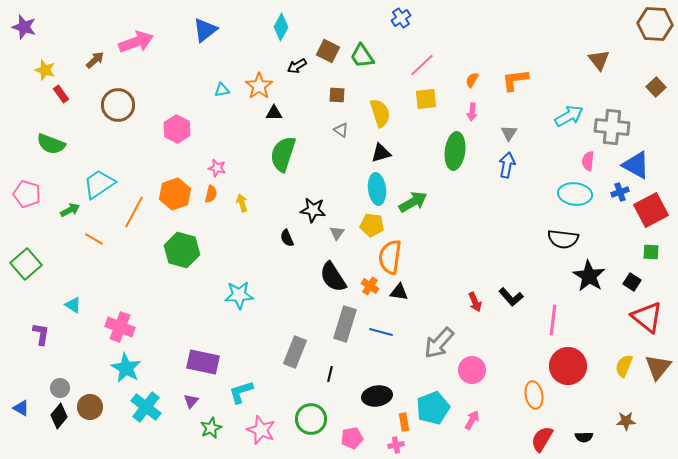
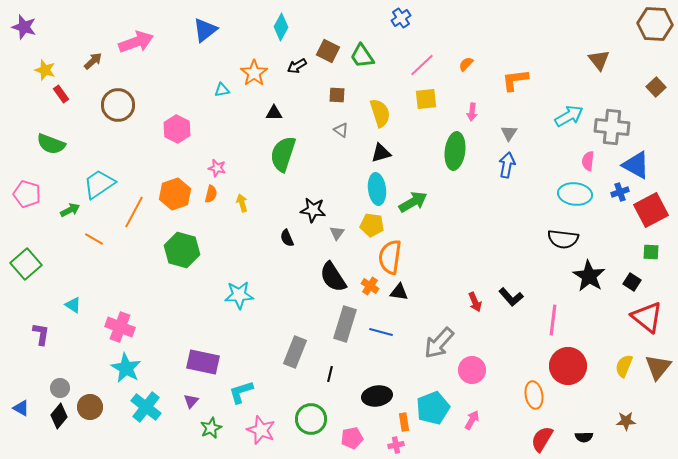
brown arrow at (95, 60): moved 2 px left, 1 px down
orange semicircle at (472, 80): moved 6 px left, 16 px up; rotated 14 degrees clockwise
orange star at (259, 86): moved 5 px left, 13 px up
